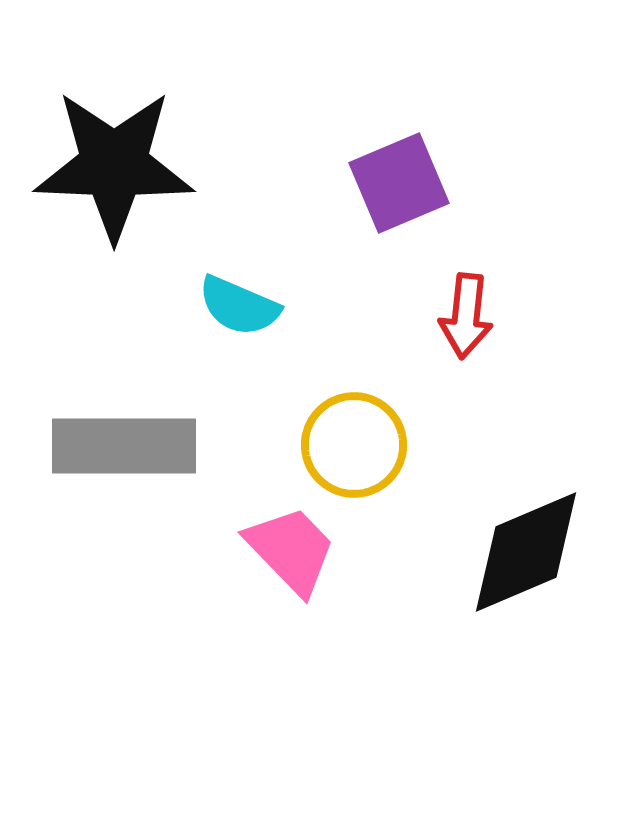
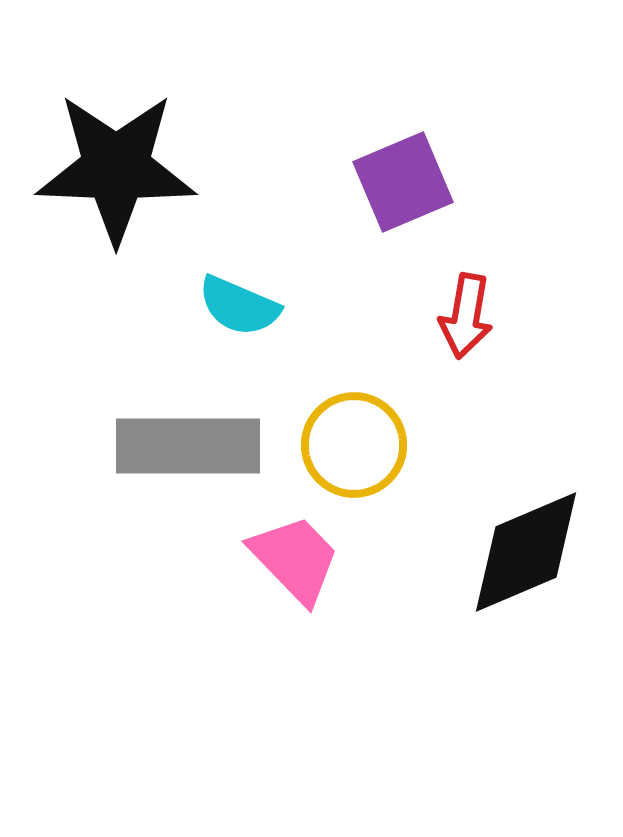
black star: moved 2 px right, 3 px down
purple square: moved 4 px right, 1 px up
red arrow: rotated 4 degrees clockwise
gray rectangle: moved 64 px right
pink trapezoid: moved 4 px right, 9 px down
